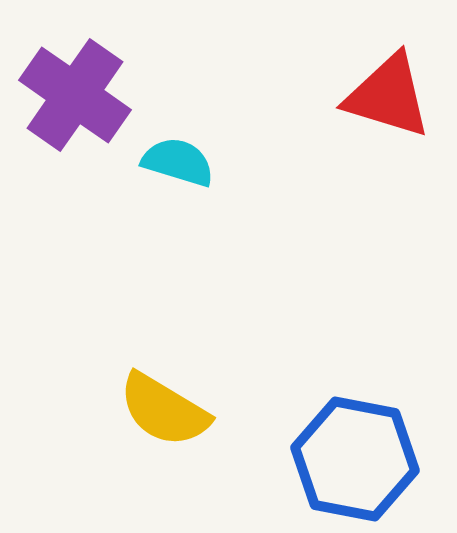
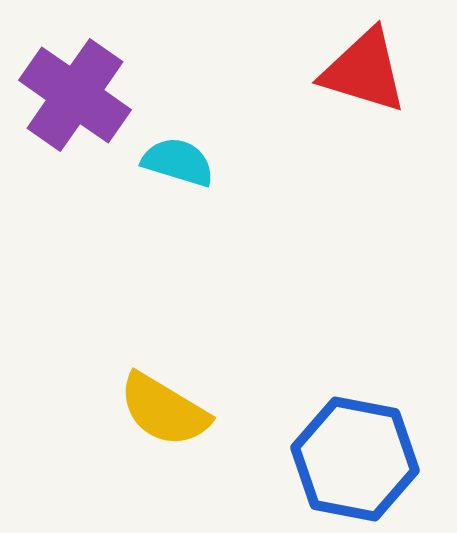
red triangle: moved 24 px left, 25 px up
